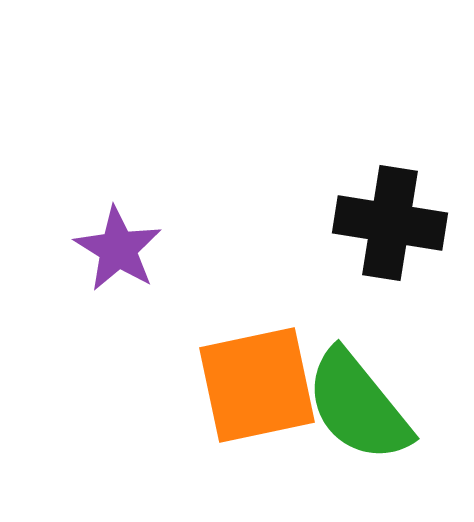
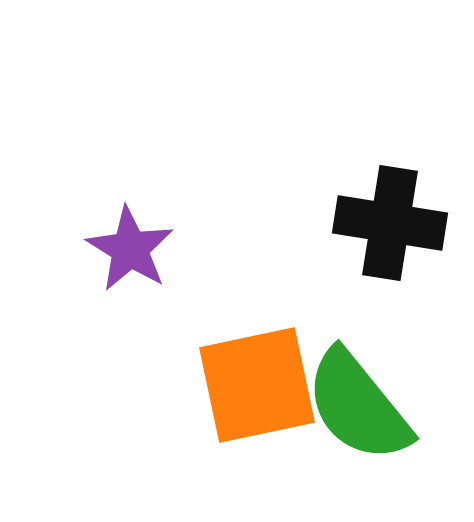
purple star: moved 12 px right
